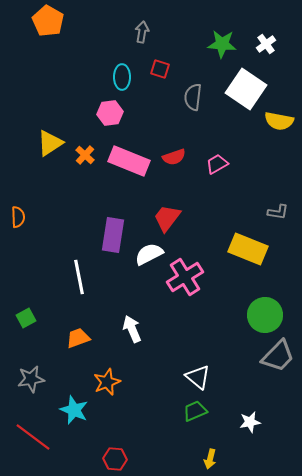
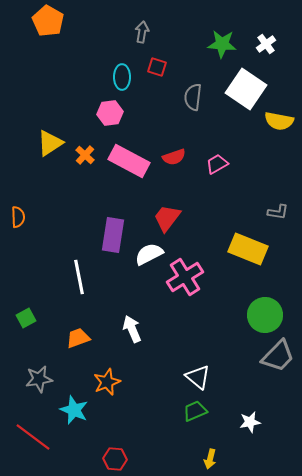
red square: moved 3 px left, 2 px up
pink rectangle: rotated 6 degrees clockwise
gray star: moved 8 px right
